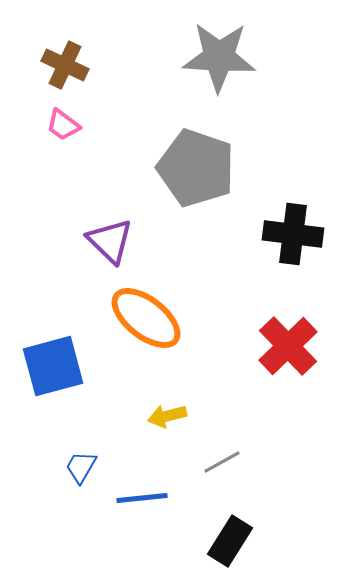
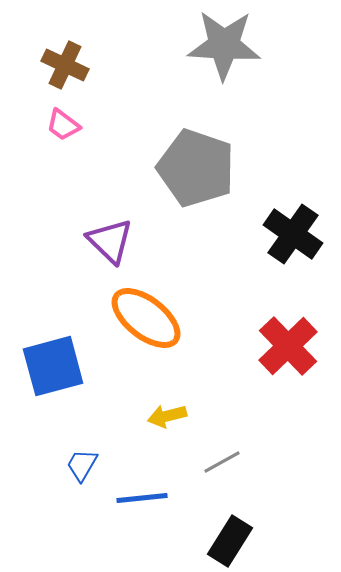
gray star: moved 5 px right, 12 px up
black cross: rotated 28 degrees clockwise
blue trapezoid: moved 1 px right, 2 px up
